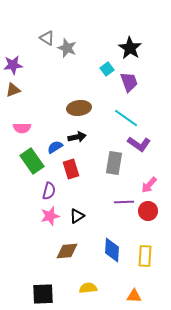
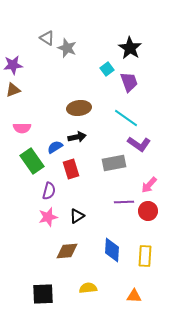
gray rectangle: rotated 70 degrees clockwise
pink star: moved 2 px left, 1 px down
